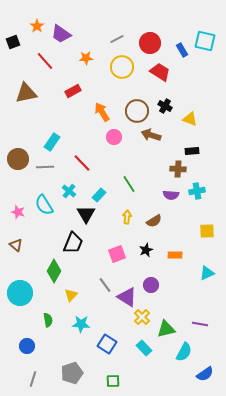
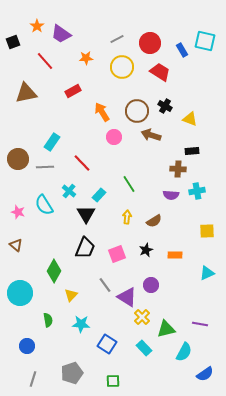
black trapezoid at (73, 243): moved 12 px right, 5 px down
